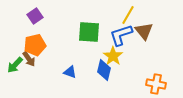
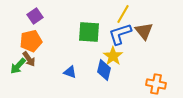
yellow line: moved 5 px left, 1 px up
blue L-shape: moved 1 px left, 1 px up
orange pentagon: moved 4 px left, 4 px up
green arrow: moved 3 px right, 1 px down
